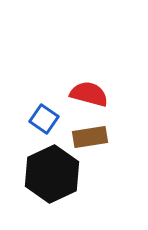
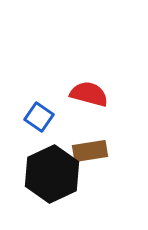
blue square: moved 5 px left, 2 px up
brown rectangle: moved 14 px down
